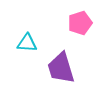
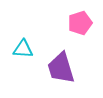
cyan triangle: moved 4 px left, 6 px down
